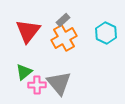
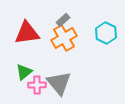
red triangle: moved 1 px left, 2 px down; rotated 44 degrees clockwise
